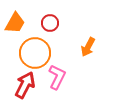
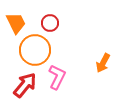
orange trapezoid: moved 1 px right; rotated 55 degrees counterclockwise
orange arrow: moved 15 px right, 16 px down
orange circle: moved 3 px up
red arrow: rotated 12 degrees clockwise
